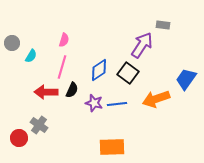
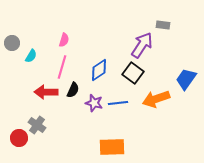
black square: moved 5 px right
black semicircle: moved 1 px right
blue line: moved 1 px right, 1 px up
gray cross: moved 2 px left
